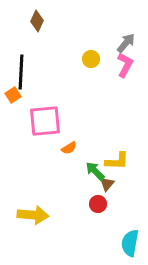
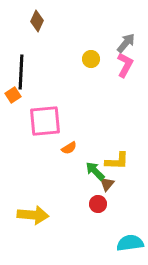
cyan semicircle: rotated 72 degrees clockwise
